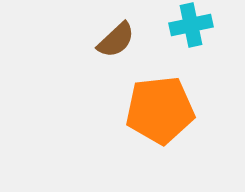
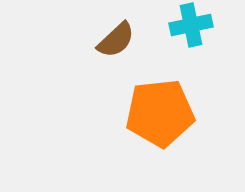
orange pentagon: moved 3 px down
